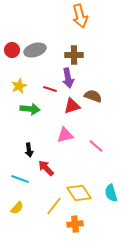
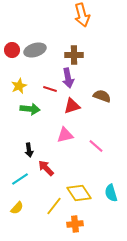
orange arrow: moved 2 px right, 1 px up
brown semicircle: moved 9 px right
cyan line: rotated 54 degrees counterclockwise
